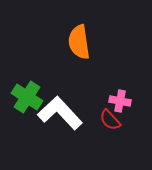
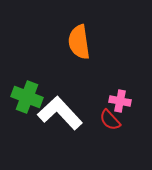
green cross: rotated 12 degrees counterclockwise
